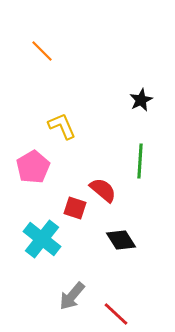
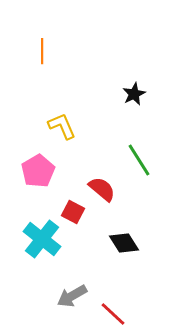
orange line: rotated 45 degrees clockwise
black star: moved 7 px left, 6 px up
green line: moved 1 px left, 1 px up; rotated 36 degrees counterclockwise
pink pentagon: moved 5 px right, 4 px down
red semicircle: moved 1 px left, 1 px up
red square: moved 2 px left, 4 px down; rotated 10 degrees clockwise
black diamond: moved 3 px right, 3 px down
gray arrow: rotated 20 degrees clockwise
red line: moved 3 px left
